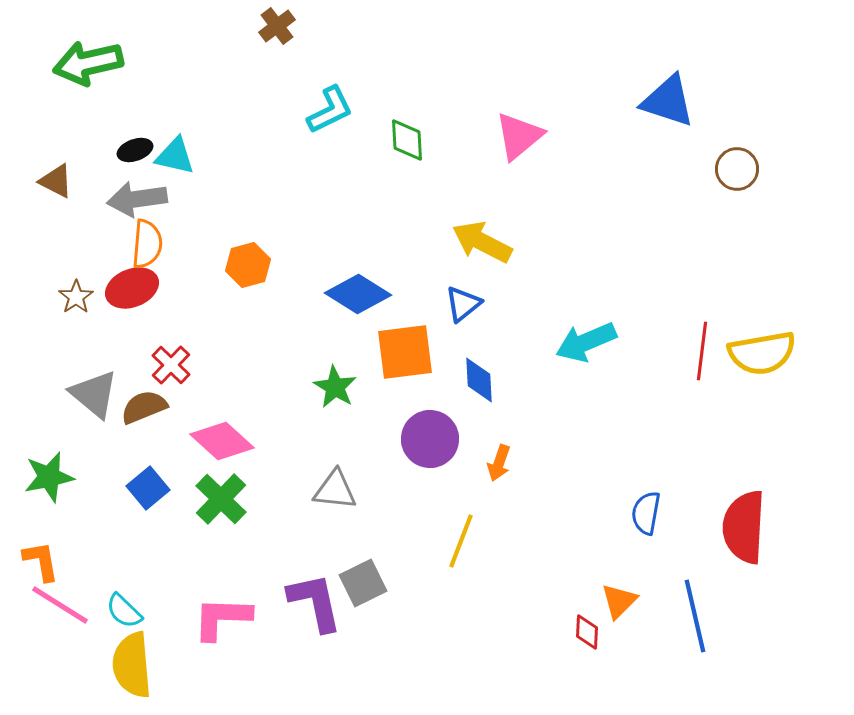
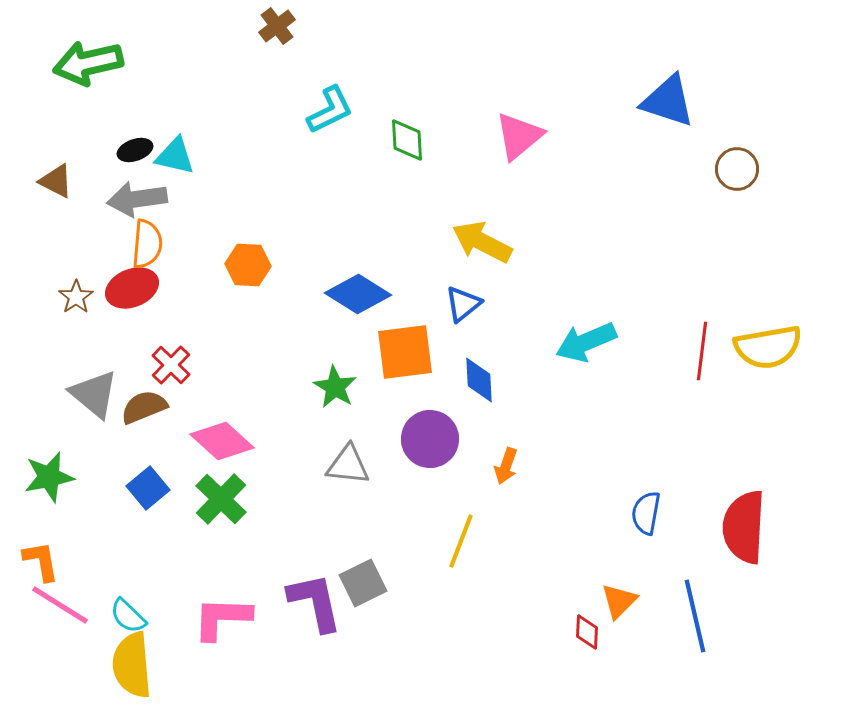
orange hexagon at (248, 265): rotated 18 degrees clockwise
yellow semicircle at (762, 353): moved 6 px right, 6 px up
orange arrow at (499, 463): moved 7 px right, 3 px down
gray triangle at (335, 490): moved 13 px right, 25 px up
cyan semicircle at (124, 611): moved 4 px right, 5 px down
